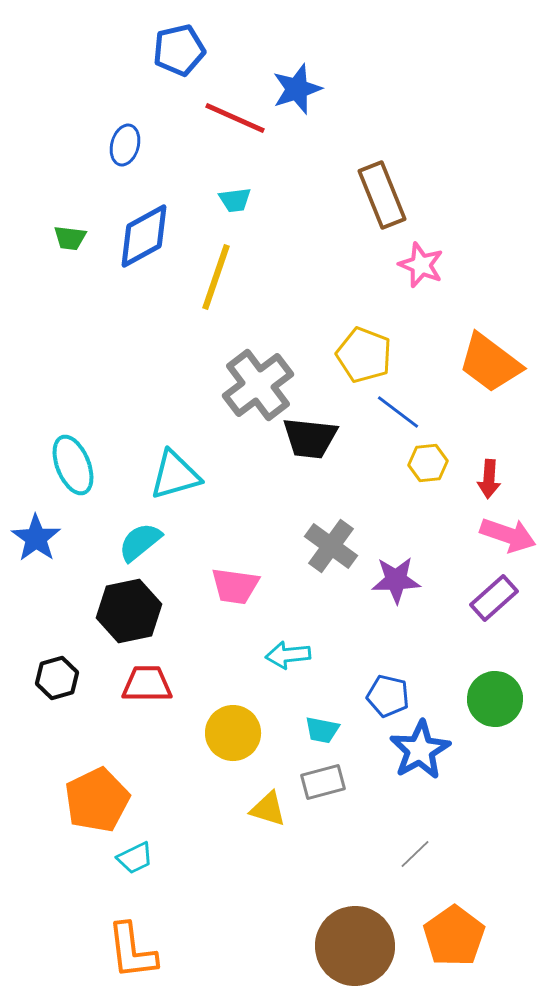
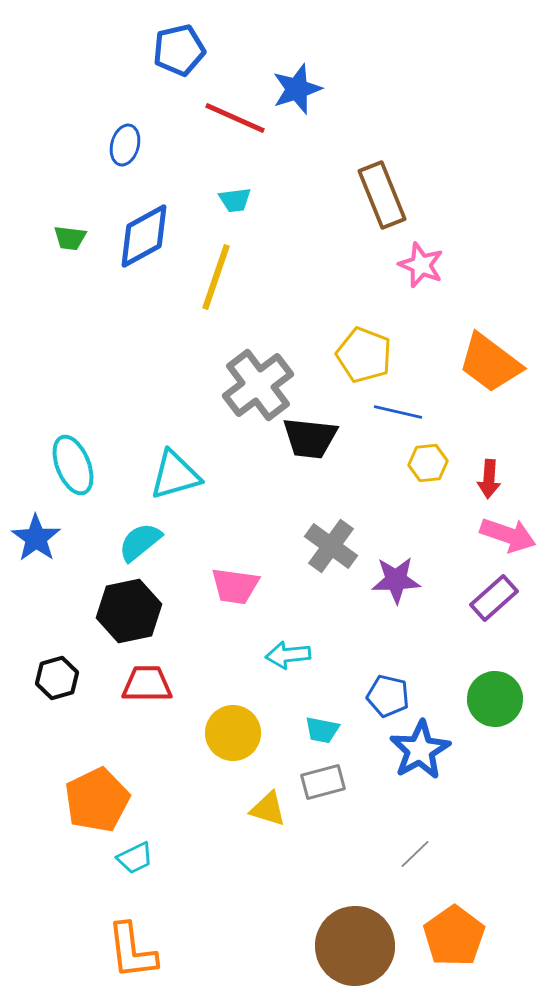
blue line at (398, 412): rotated 24 degrees counterclockwise
